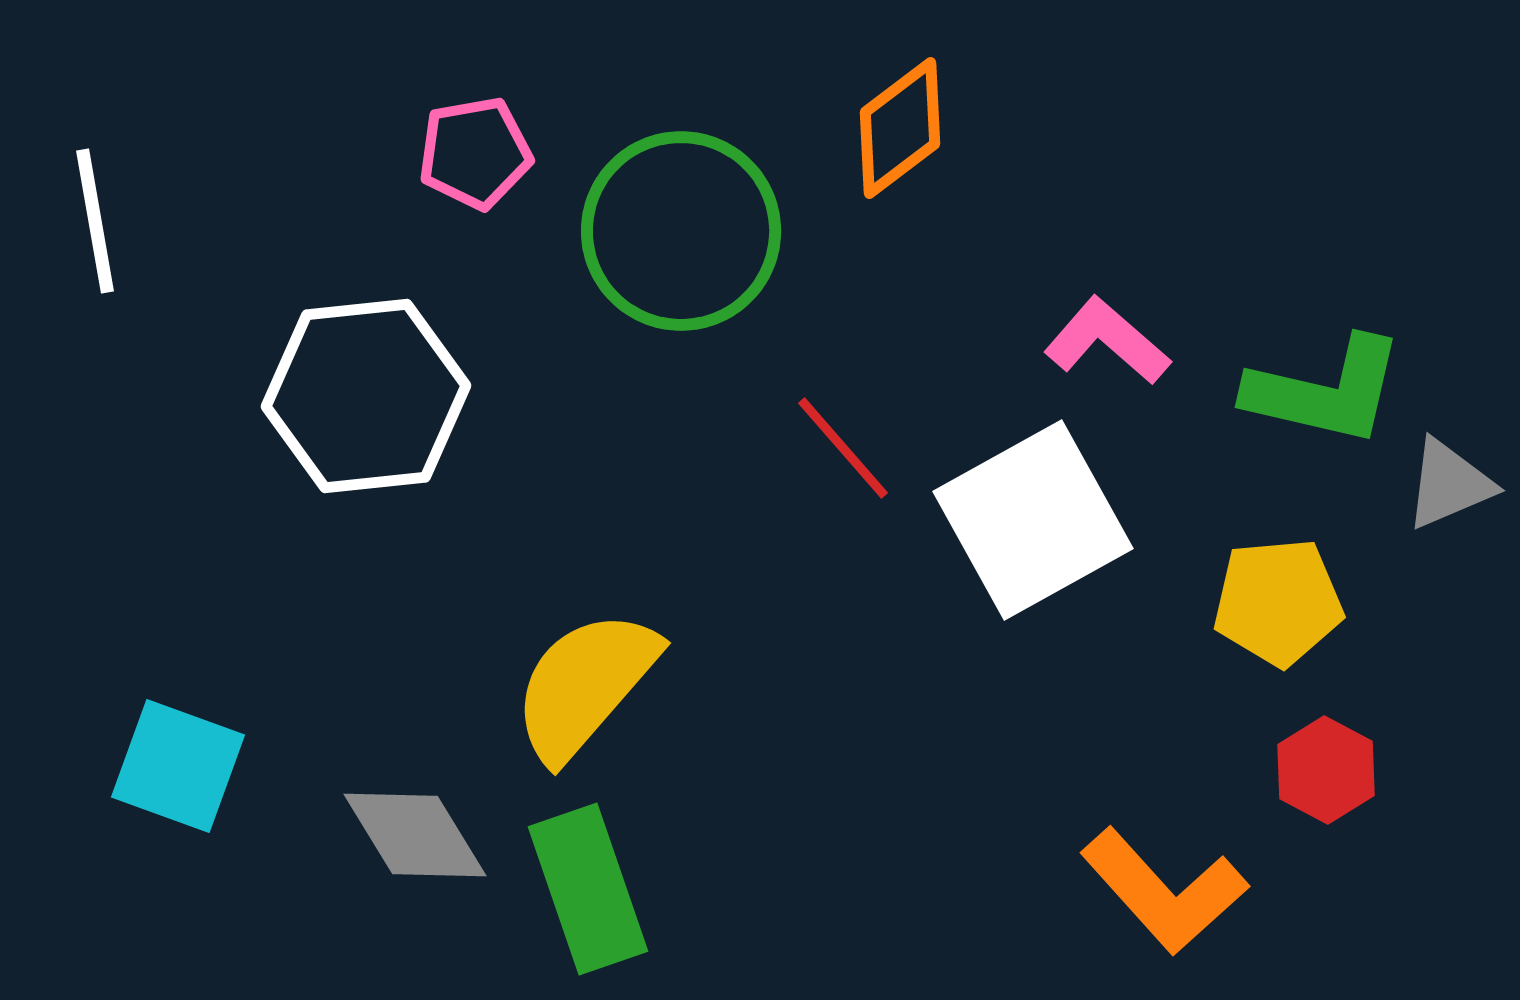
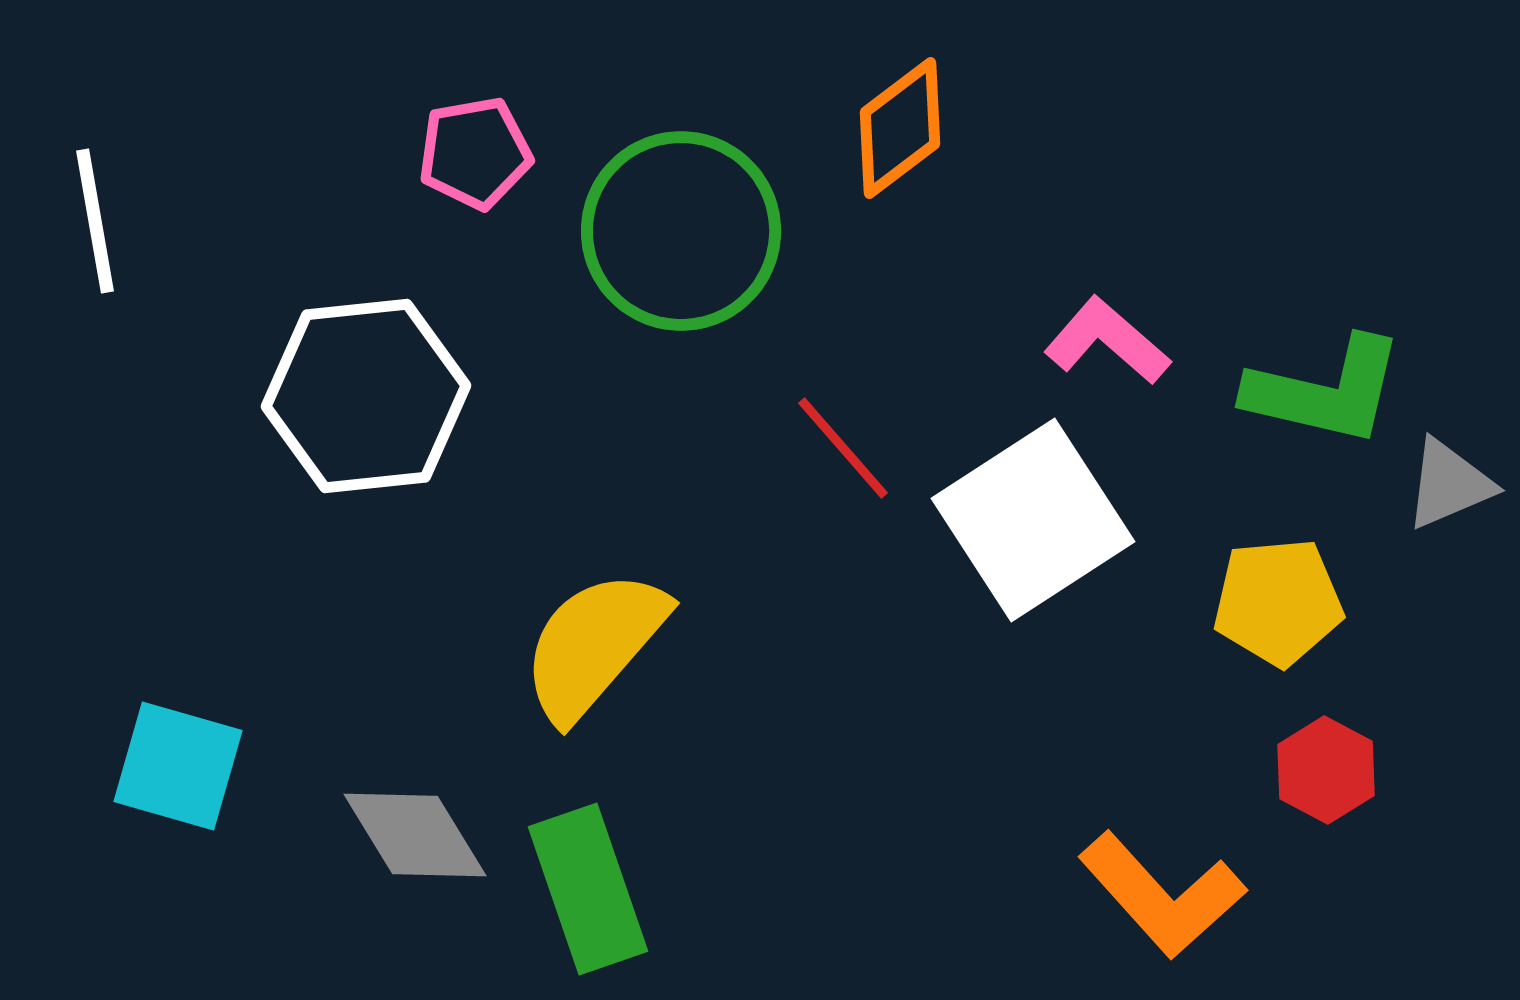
white square: rotated 4 degrees counterclockwise
yellow semicircle: moved 9 px right, 40 px up
cyan square: rotated 4 degrees counterclockwise
orange L-shape: moved 2 px left, 4 px down
